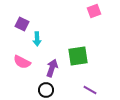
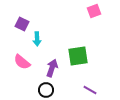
pink semicircle: rotated 12 degrees clockwise
